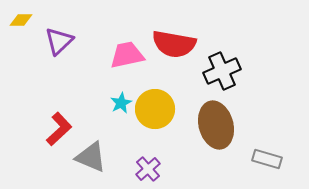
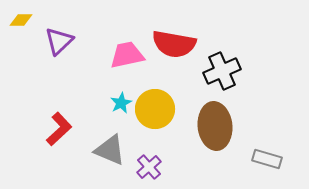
brown ellipse: moved 1 px left, 1 px down; rotated 9 degrees clockwise
gray triangle: moved 19 px right, 7 px up
purple cross: moved 1 px right, 2 px up
